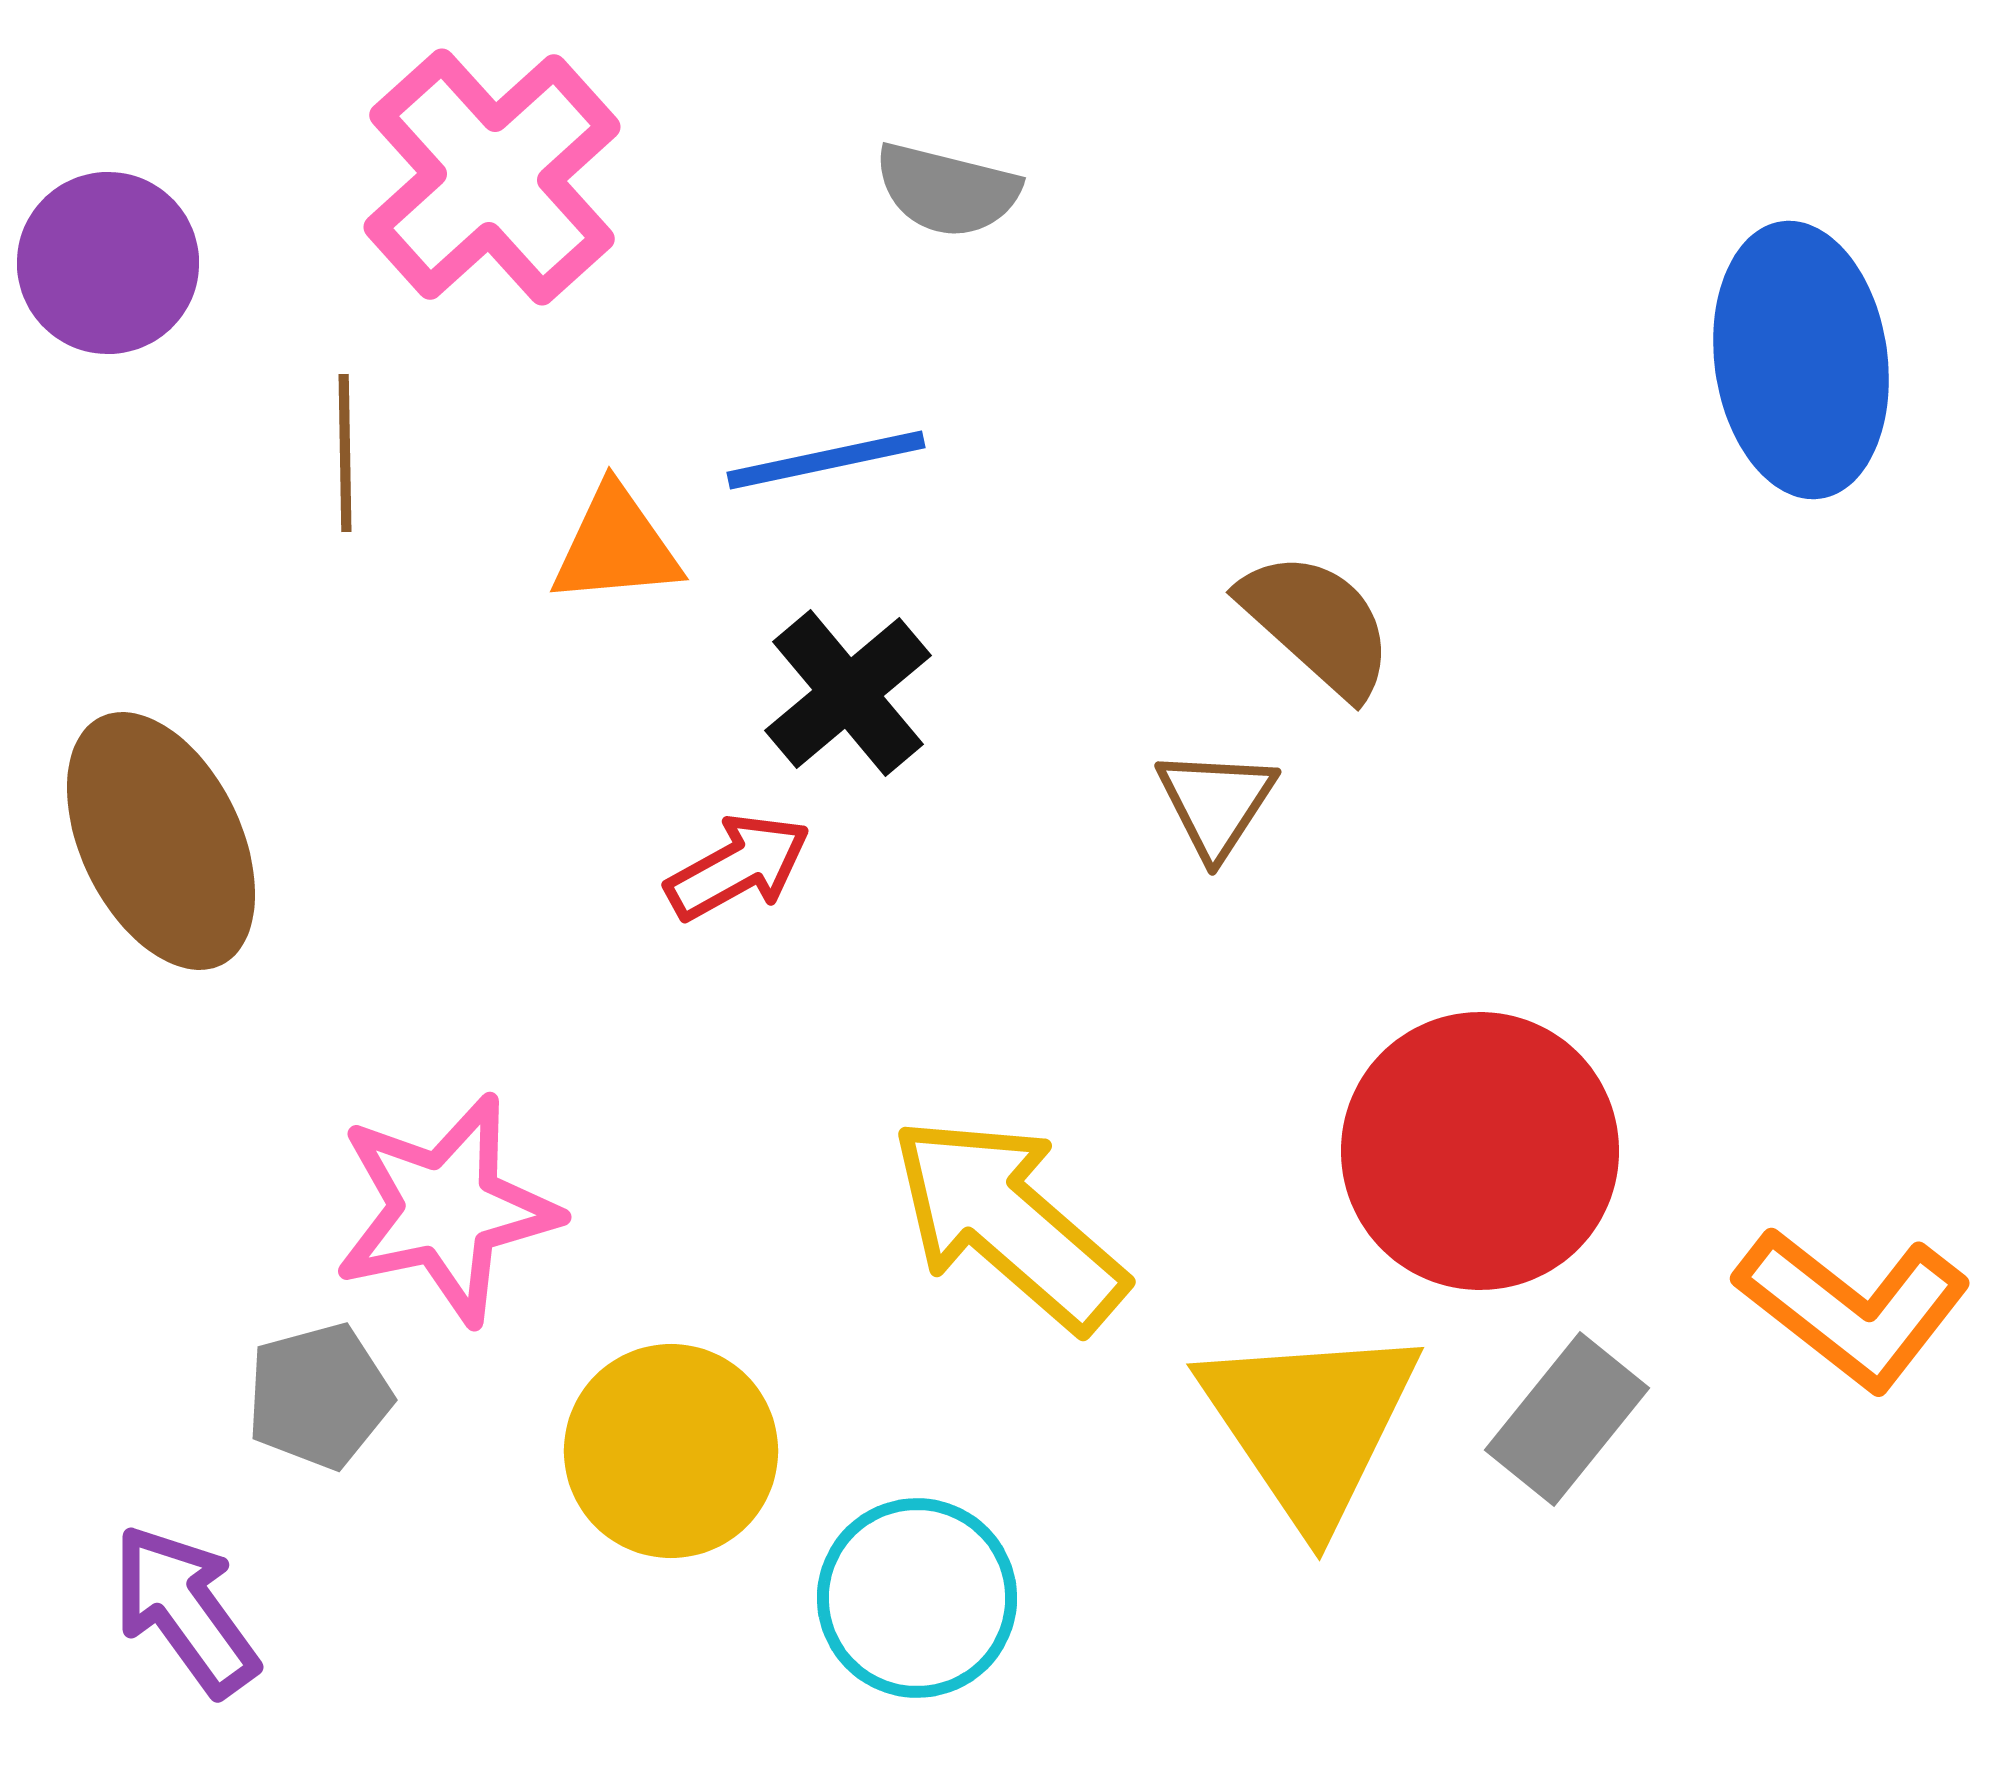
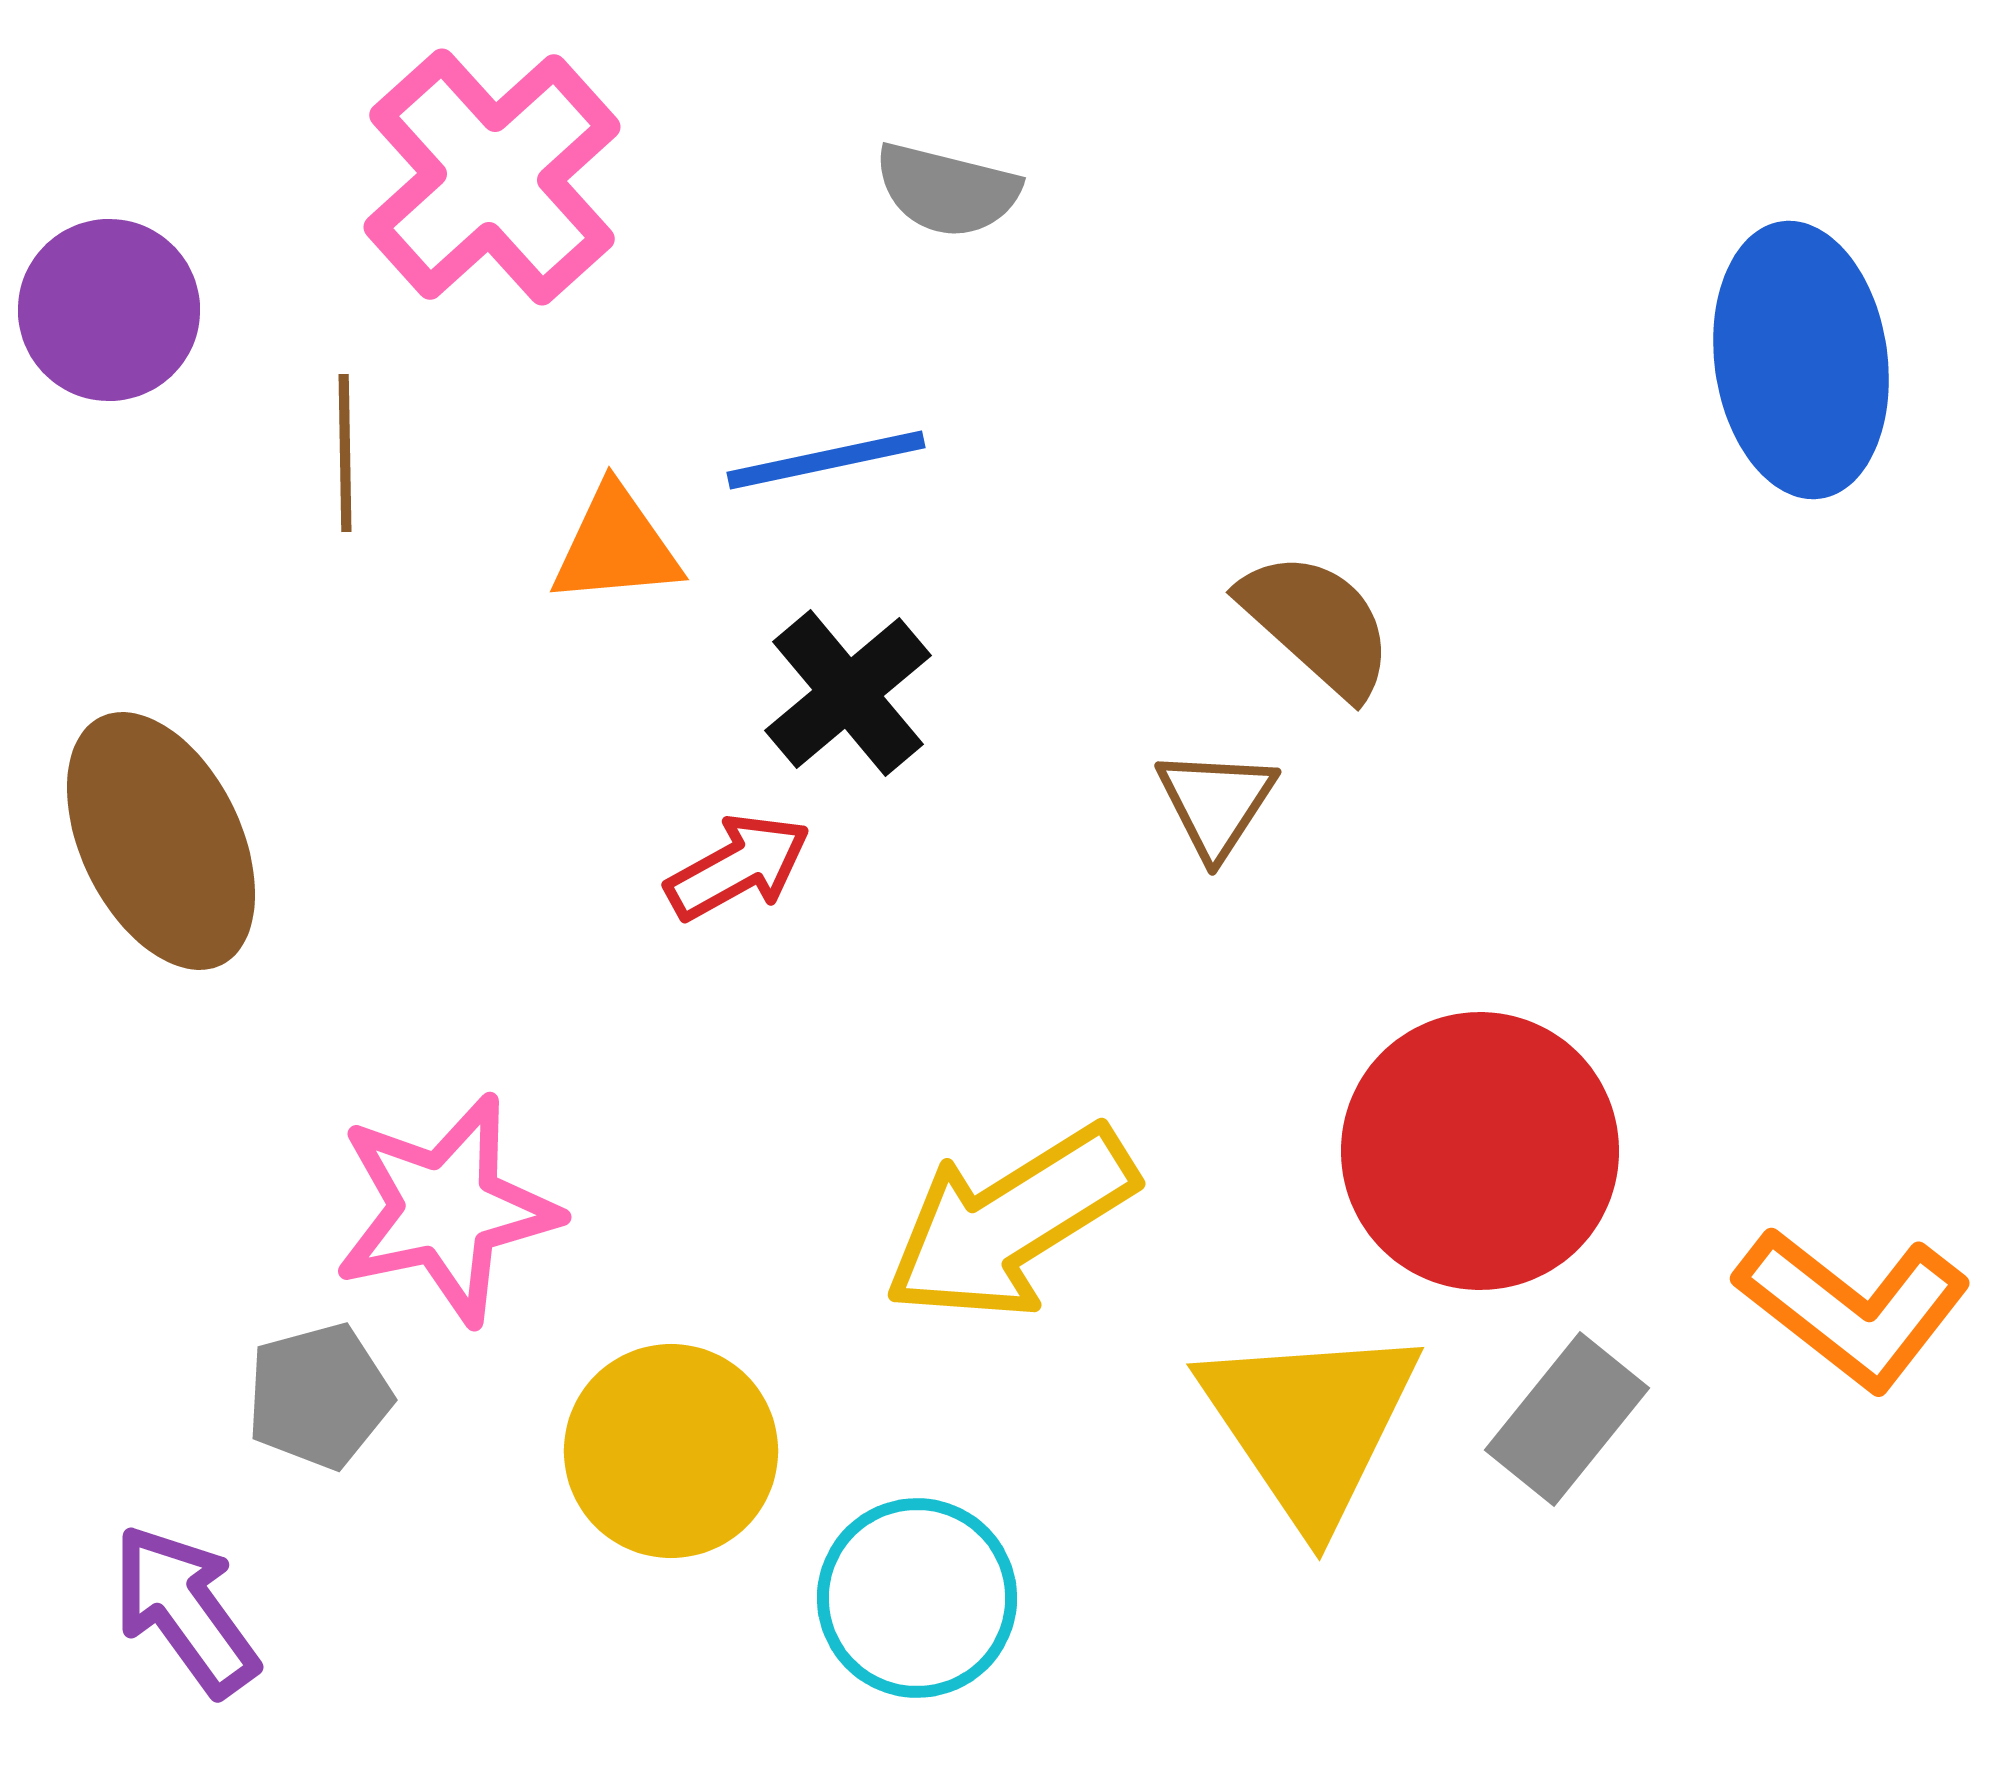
purple circle: moved 1 px right, 47 px down
yellow arrow: moved 2 px right; rotated 73 degrees counterclockwise
